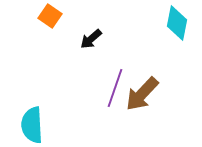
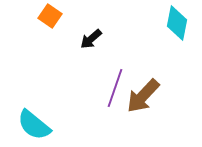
brown arrow: moved 1 px right, 2 px down
cyan semicircle: moved 2 px right; rotated 48 degrees counterclockwise
